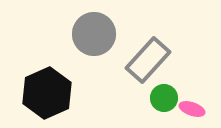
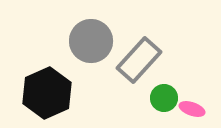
gray circle: moved 3 px left, 7 px down
gray rectangle: moved 9 px left
